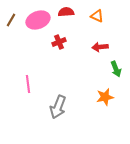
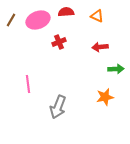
green arrow: rotated 70 degrees counterclockwise
